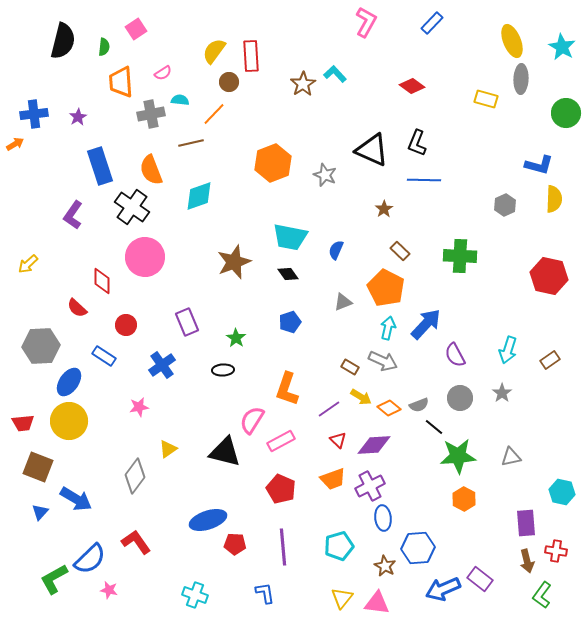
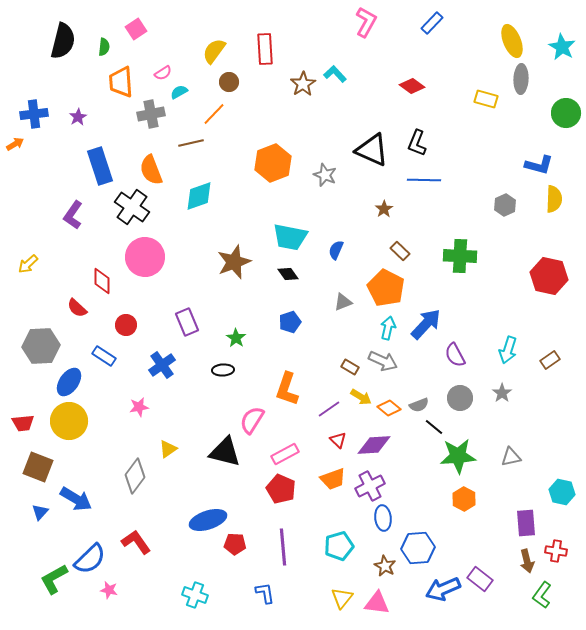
red rectangle at (251, 56): moved 14 px right, 7 px up
cyan semicircle at (180, 100): moved 1 px left, 8 px up; rotated 36 degrees counterclockwise
pink rectangle at (281, 441): moved 4 px right, 13 px down
